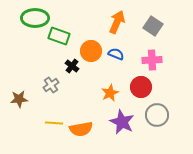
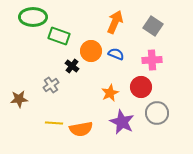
green ellipse: moved 2 px left, 1 px up
orange arrow: moved 2 px left
gray circle: moved 2 px up
